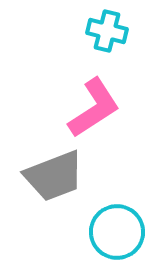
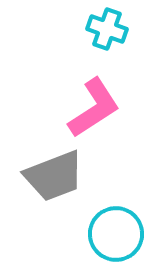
cyan cross: moved 2 px up; rotated 6 degrees clockwise
cyan circle: moved 1 px left, 2 px down
